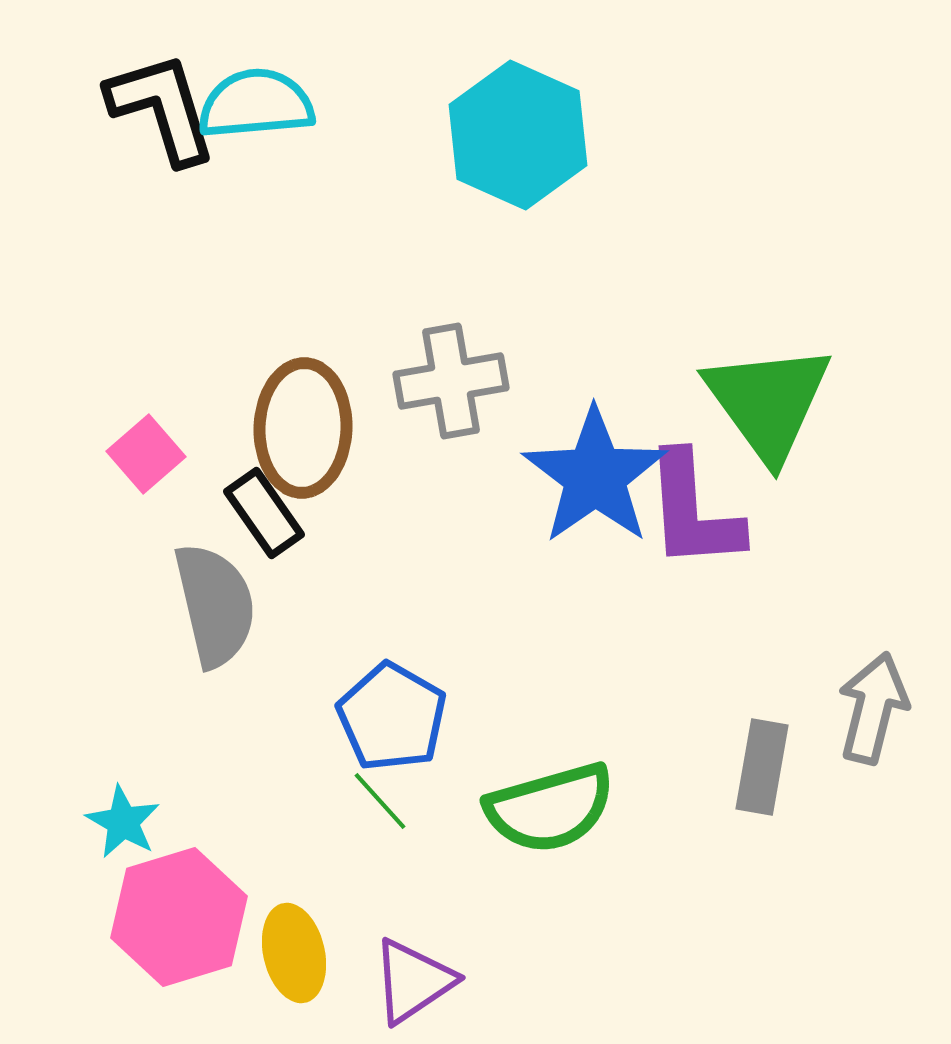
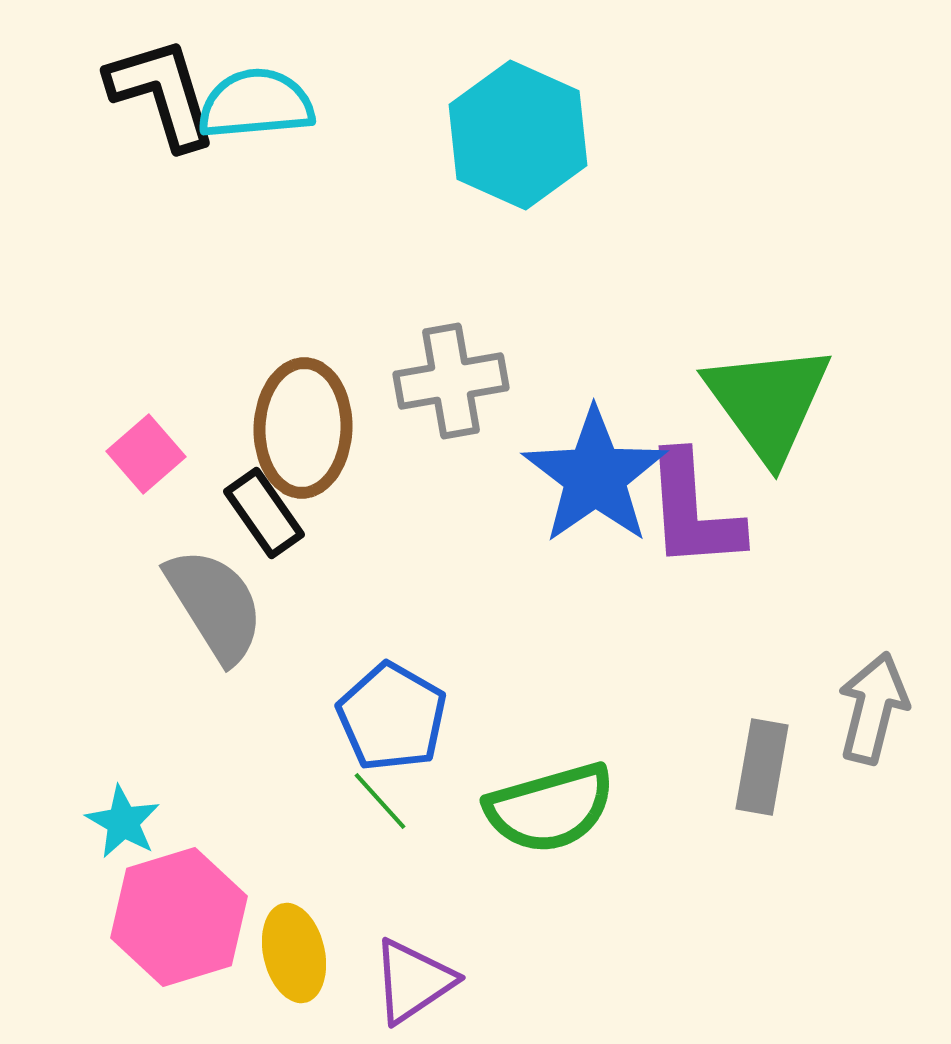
black L-shape: moved 15 px up
gray semicircle: rotated 19 degrees counterclockwise
